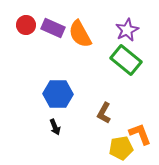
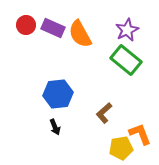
blue hexagon: rotated 8 degrees counterclockwise
brown L-shape: rotated 20 degrees clockwise
